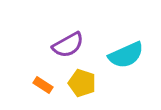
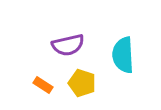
purple semicircle: rotated 16 degrees clockwise
cyan semicircle: moved 3 px left; rotated 111 degrees clockwise
